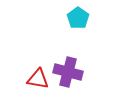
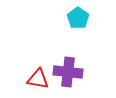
purple cross: rotated 8 degrees counterclockwise
